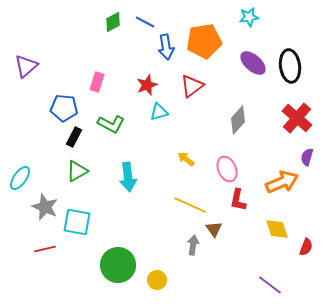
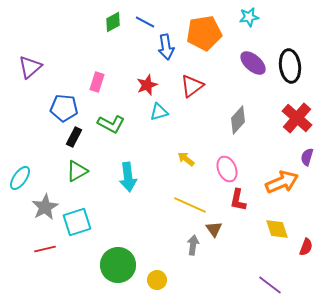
orange pentagon: moved 8 px up
purple triangle: moved 4 px right, 1 px down
gray star: rotated 20 degrees clockwise
cyan square: rotated 28 degrees counterclockwise
